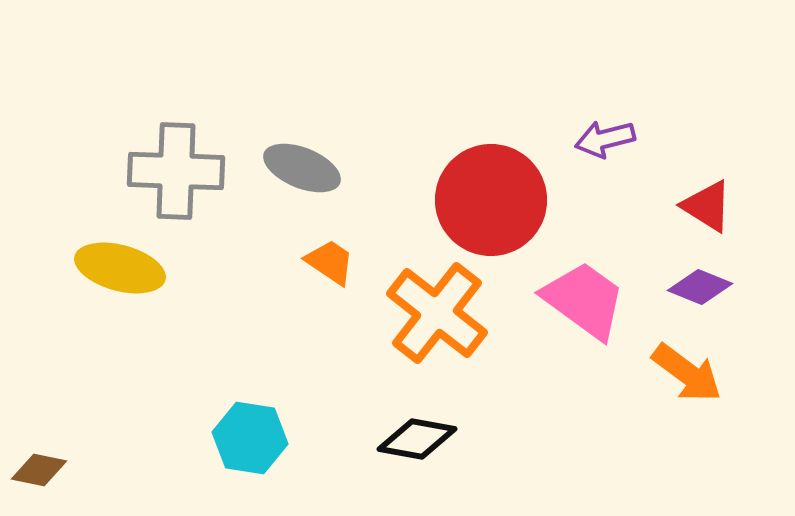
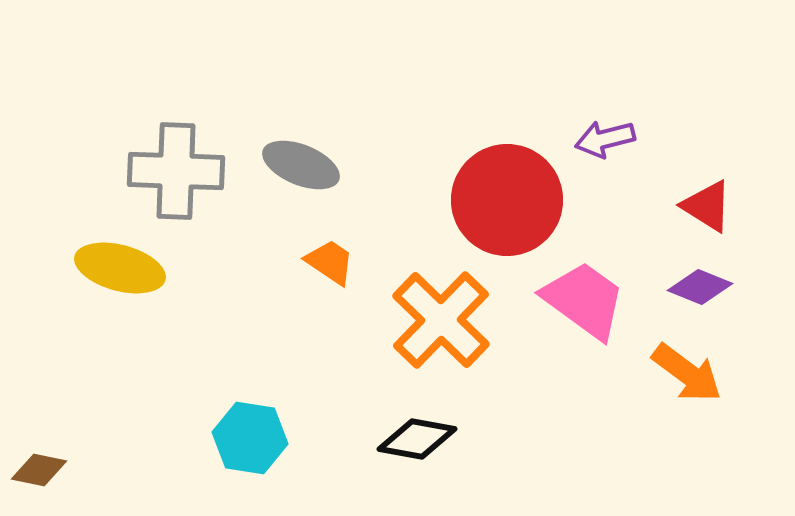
gray ellipse: moved 1 px left, 3 px up
red circle: moved 16 px right
orange cross: moved 4 px right, 7 px down; rotated 6 degrees clockwise
